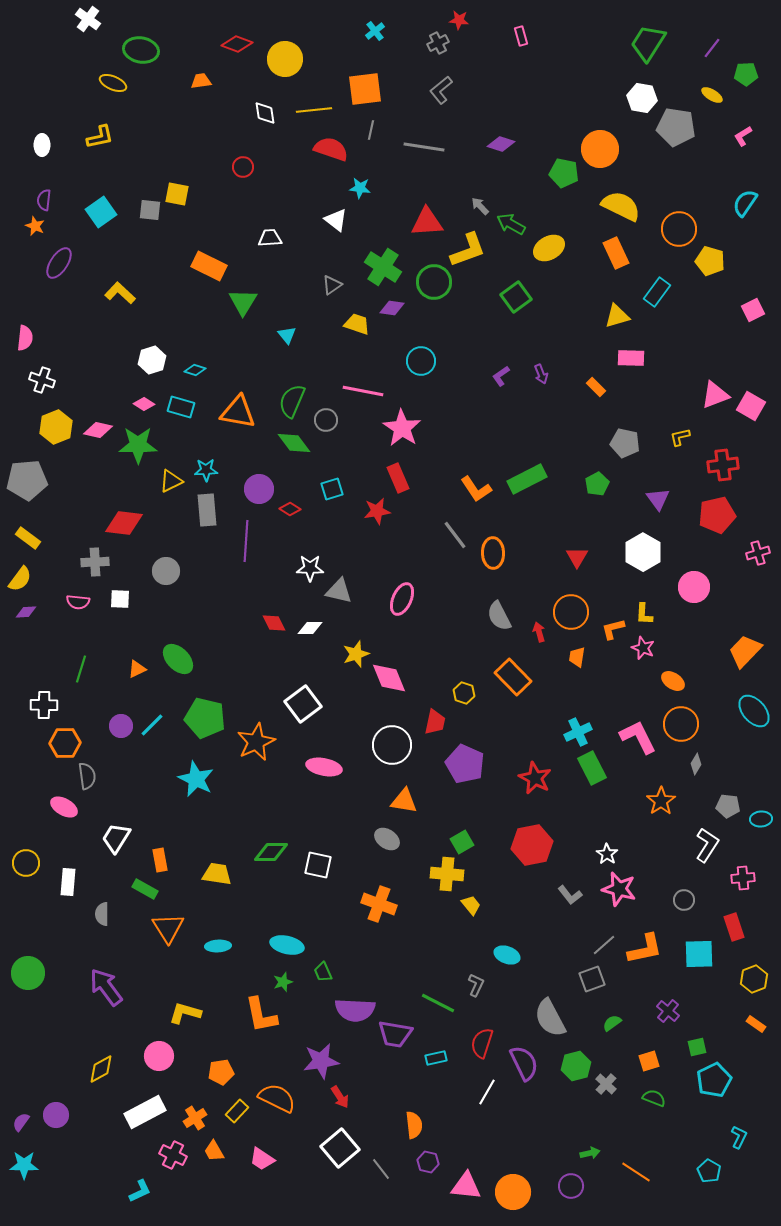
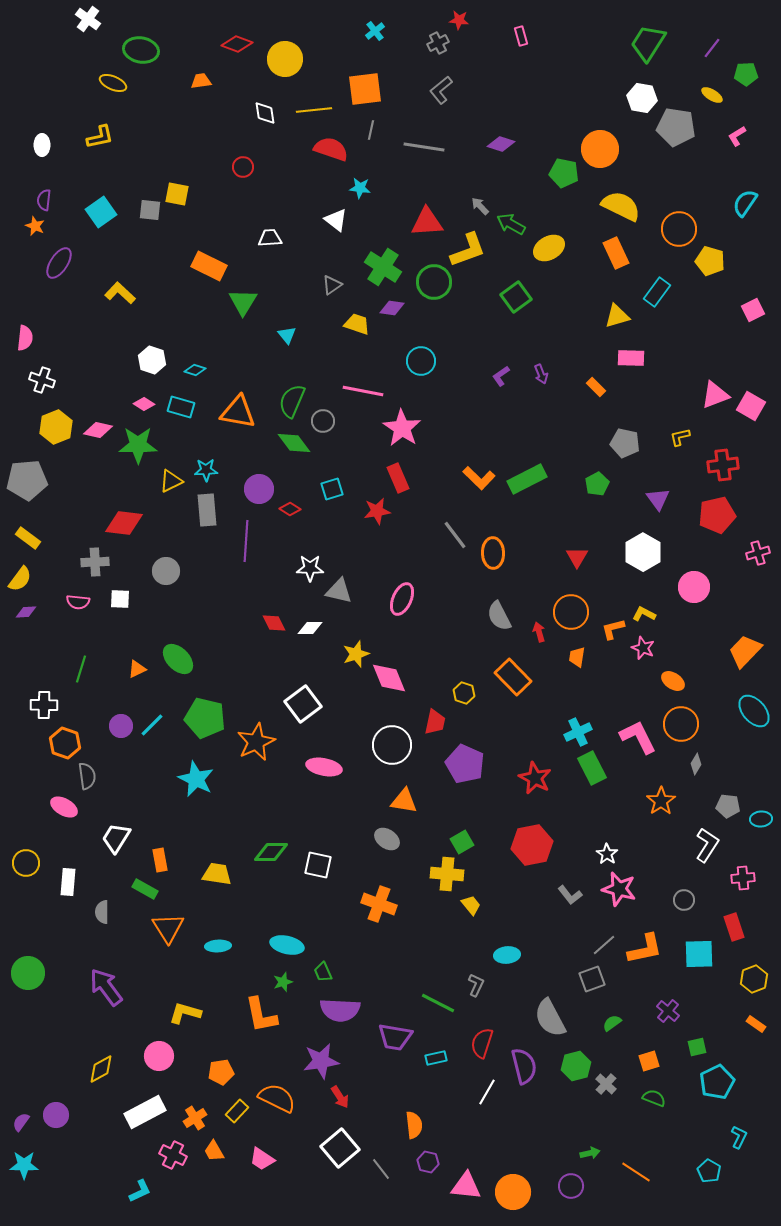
pink L-shape at (743, 136): moved 6 px left
white hexagon at (152, 360): rotated 24 degrees counterclockwise
gray circle at (326, 420): moved 3 px left, 1 px down
orange L-shape at (476, 489): moved 3 px right, 11 px up; rotated 12 degrees counterclockwise
yellow L-shape at (644, 614): rotated 115 degrees clockwise
orange hexagon at (65, 743): rotated 20 degrees clockwise
gray semicircle at (102, 914): moved 2 px up
cyan ellipse at (507, 955): rotated 25 degrees counterclockwise
purple semicircle at (355, 1010): moved 15 px left
purple trapezoid at (395, 1034): moved 3 px down
purple semicircle at (524, 1063): moved 3 px down; rotated 12 degrees clockwise
cyan pentagon at (714, 1080): moved 3 px right, 2 px down
